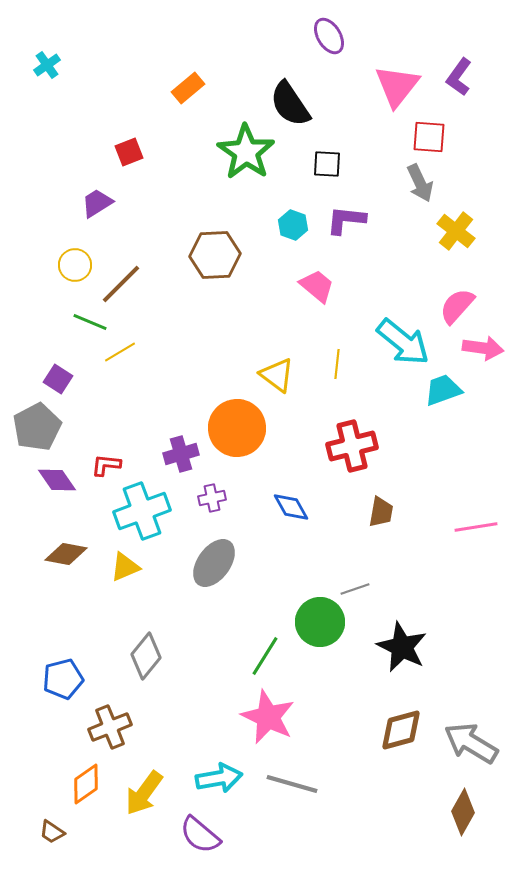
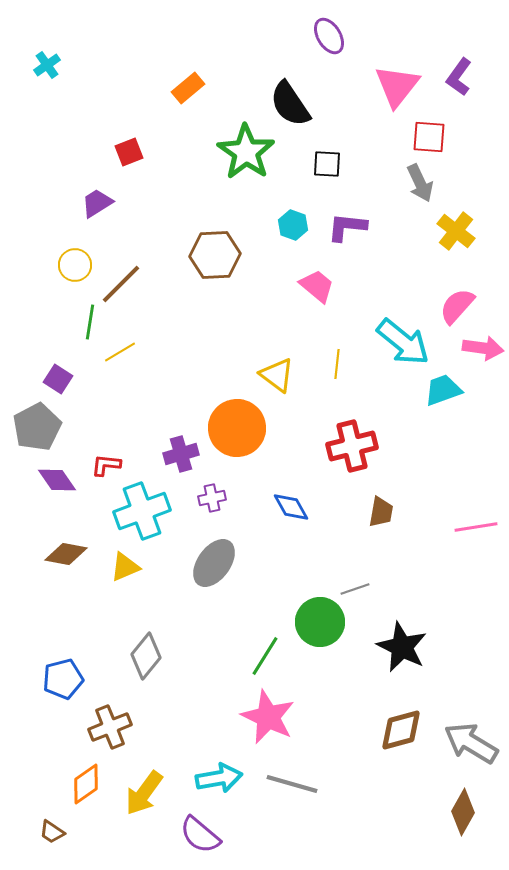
purple L-shape at (346, 220): moved 1 px right, 7 px down
green line at (90, 322): rotated 76 degrees clockwise
